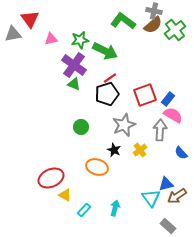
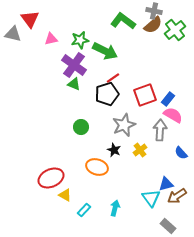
gray triangle: rotated 24 degrees clockwise
red line: moved 3 px right
